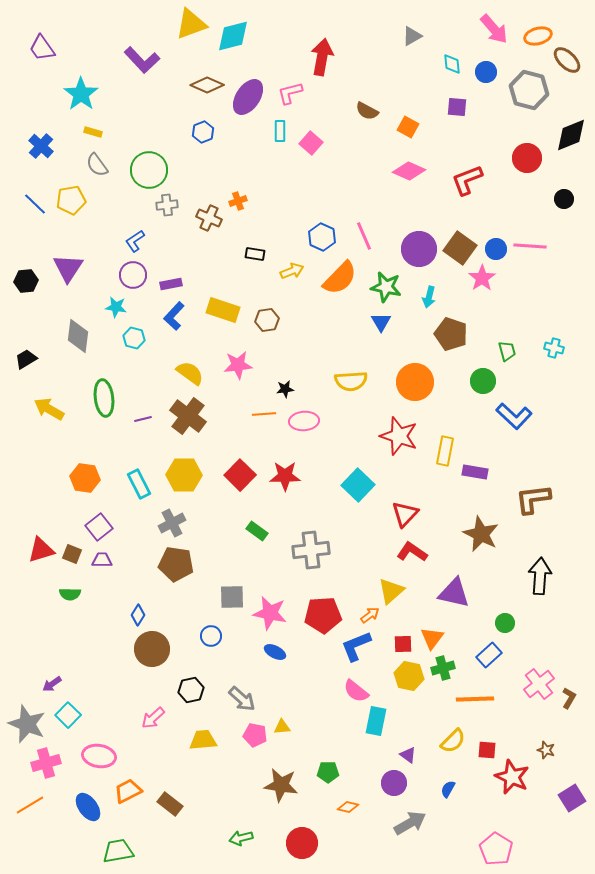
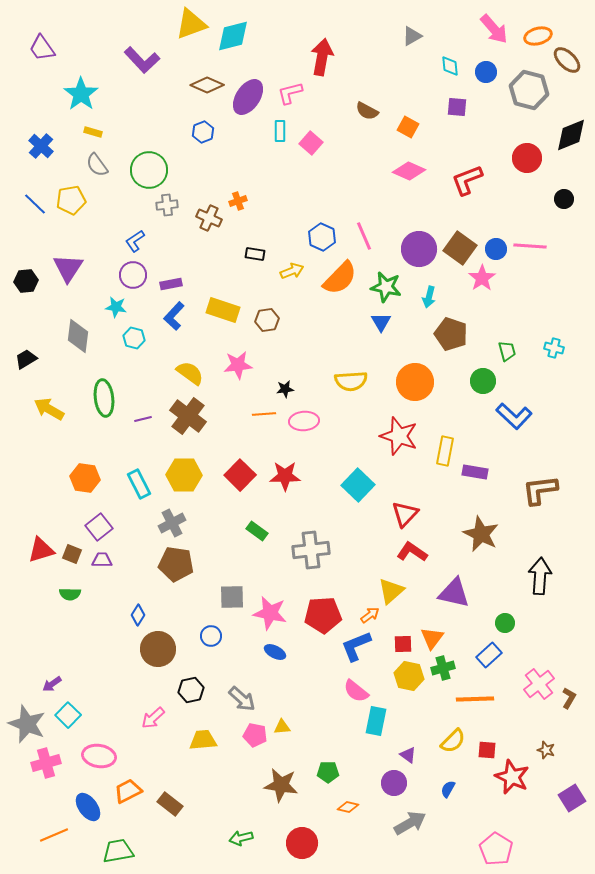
cyan diamond at (452, 64): moved 2 px left, 2 px down
brown L-shape at (533, 499): moved 7 px right, 9 px up
brown circle at (152, 649): moved 6 px right
orange line at (30, 805): moved 24 px right, 30 px down; rotated 8 degrees clockwise
